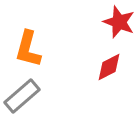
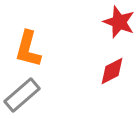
red diamond: moved 3 px right, 4 px down
gray rectangle: moved 1 px up
